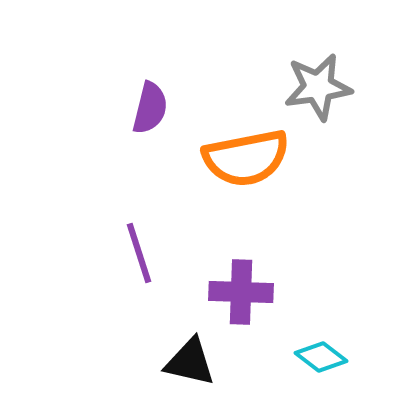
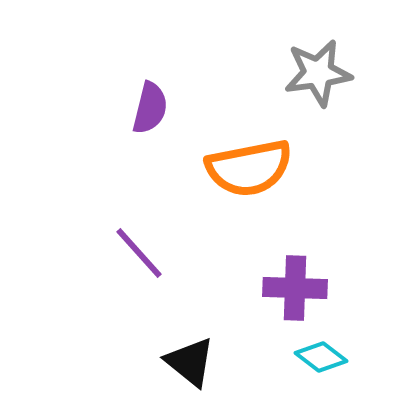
gray star: moved 14 px up
orange semicircle: moved 3 px right, 10 px down
purple line: rotated 24 degrees counterclockwise
purple cross: moved 54 px right, 4 px up
black triangle: rotated 26 degrees clockwise
